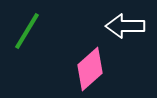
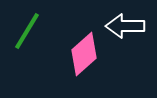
pink diamond: moved 6 px left, 15 px up
